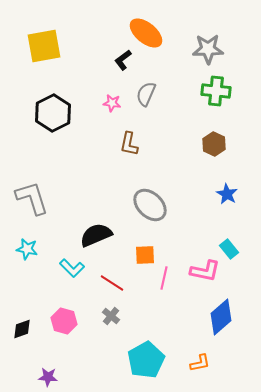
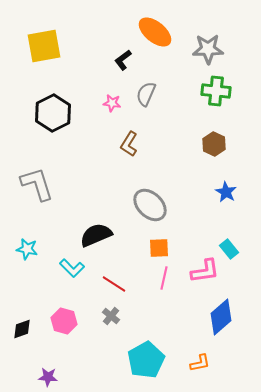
orange ellipse: moved 9 px right, 1 px up
brown L-shape: rotated 20 degrees clockwise
blue star: moved 1 px left, 2 px up
gray L-shape: moved 5 px right, 14 px up
orange square: moved 14 px right, 7 px up
pink L-shape: rotated 20 degrees counterclockwise
red line: moved 2 px right, 1 px down
